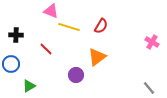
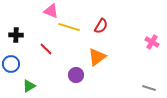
gray line: rotated 32 degrees counterclockwise
